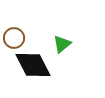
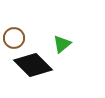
black diamond: rotated 18 degrees counterclockwise
